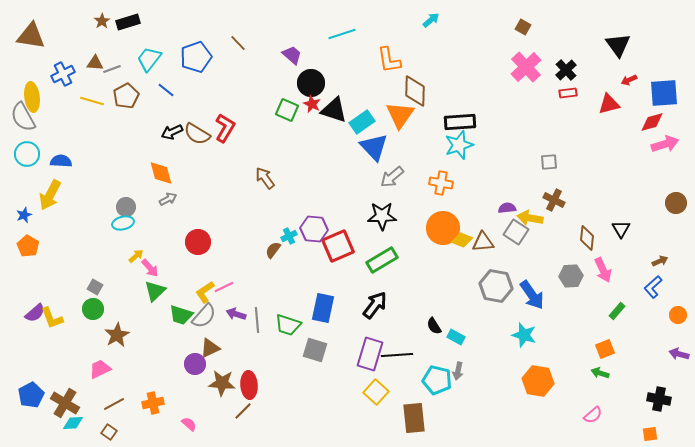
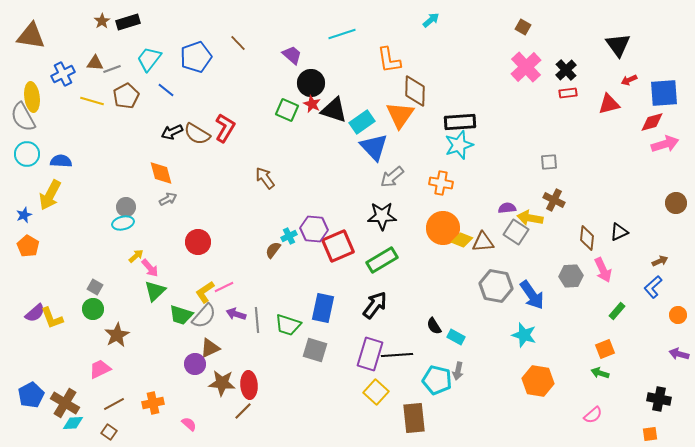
black triangle at (621, 229): moved 2 px left, 3 px down; rotated 36 degrees clockwise
